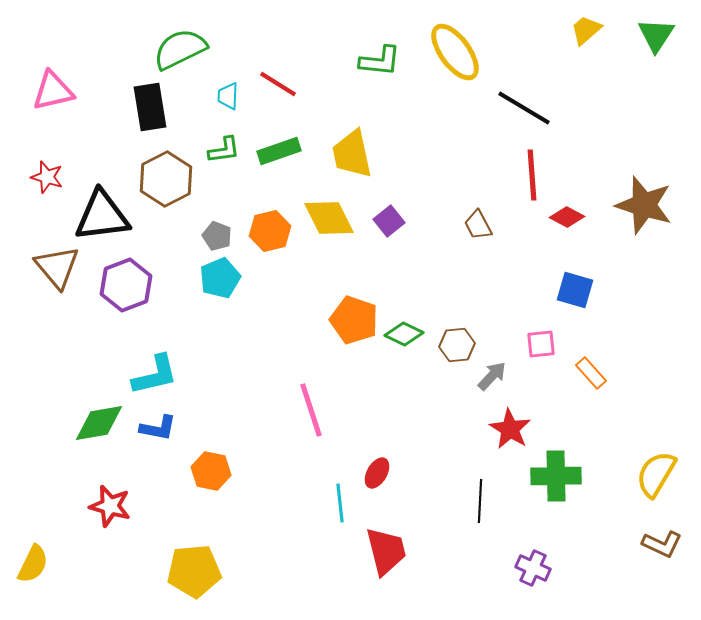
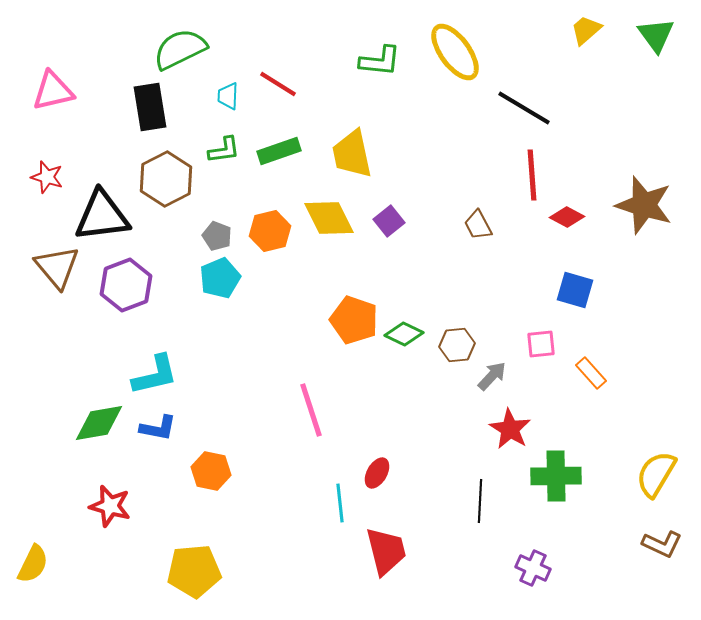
green triangle at (656, 35): rotated 9 degrees counterclockwise
